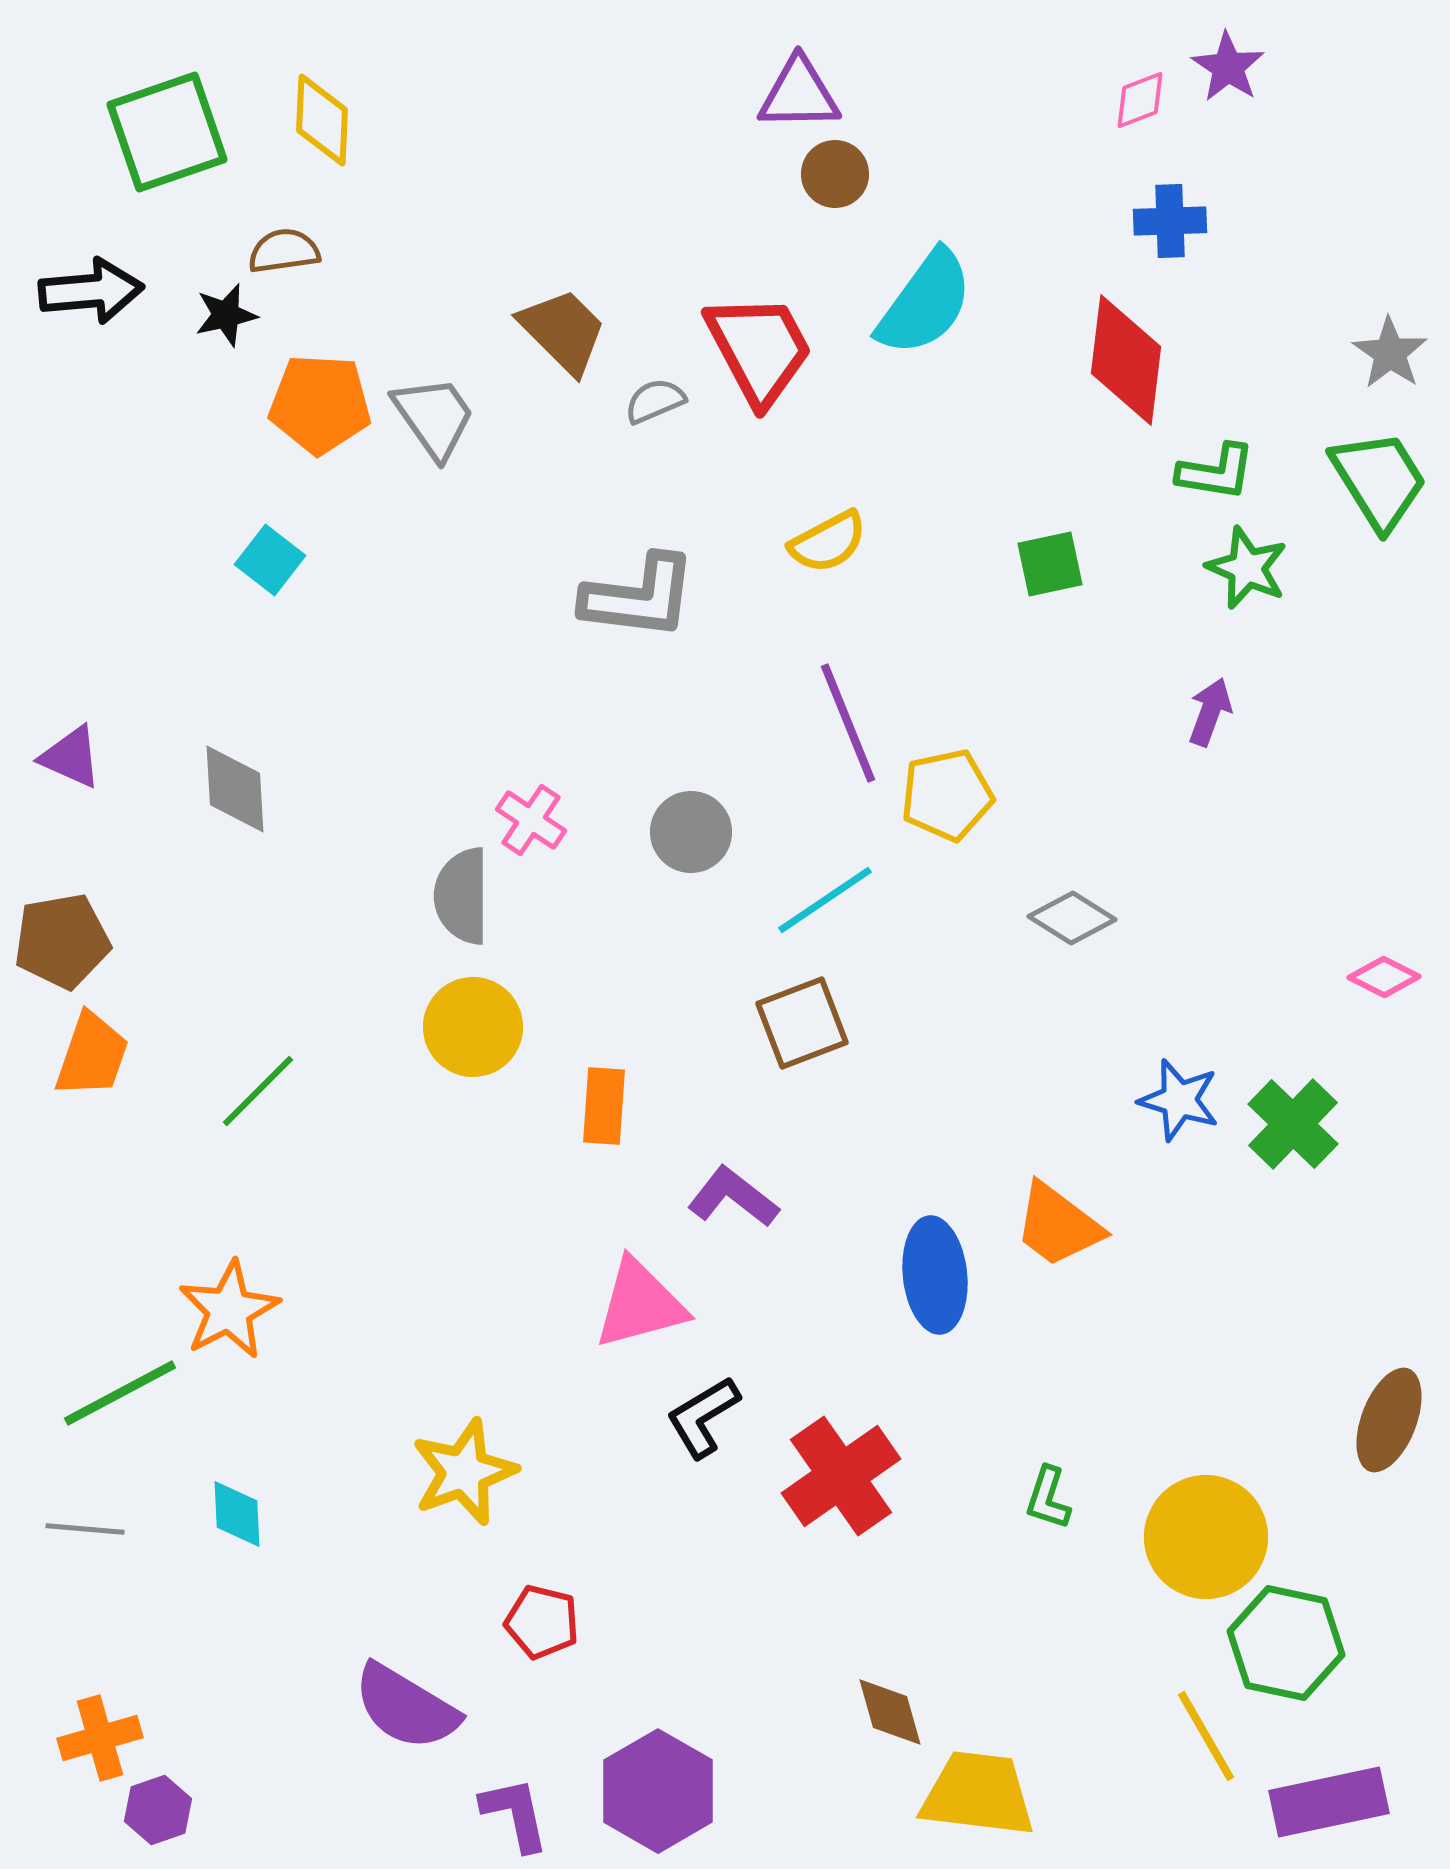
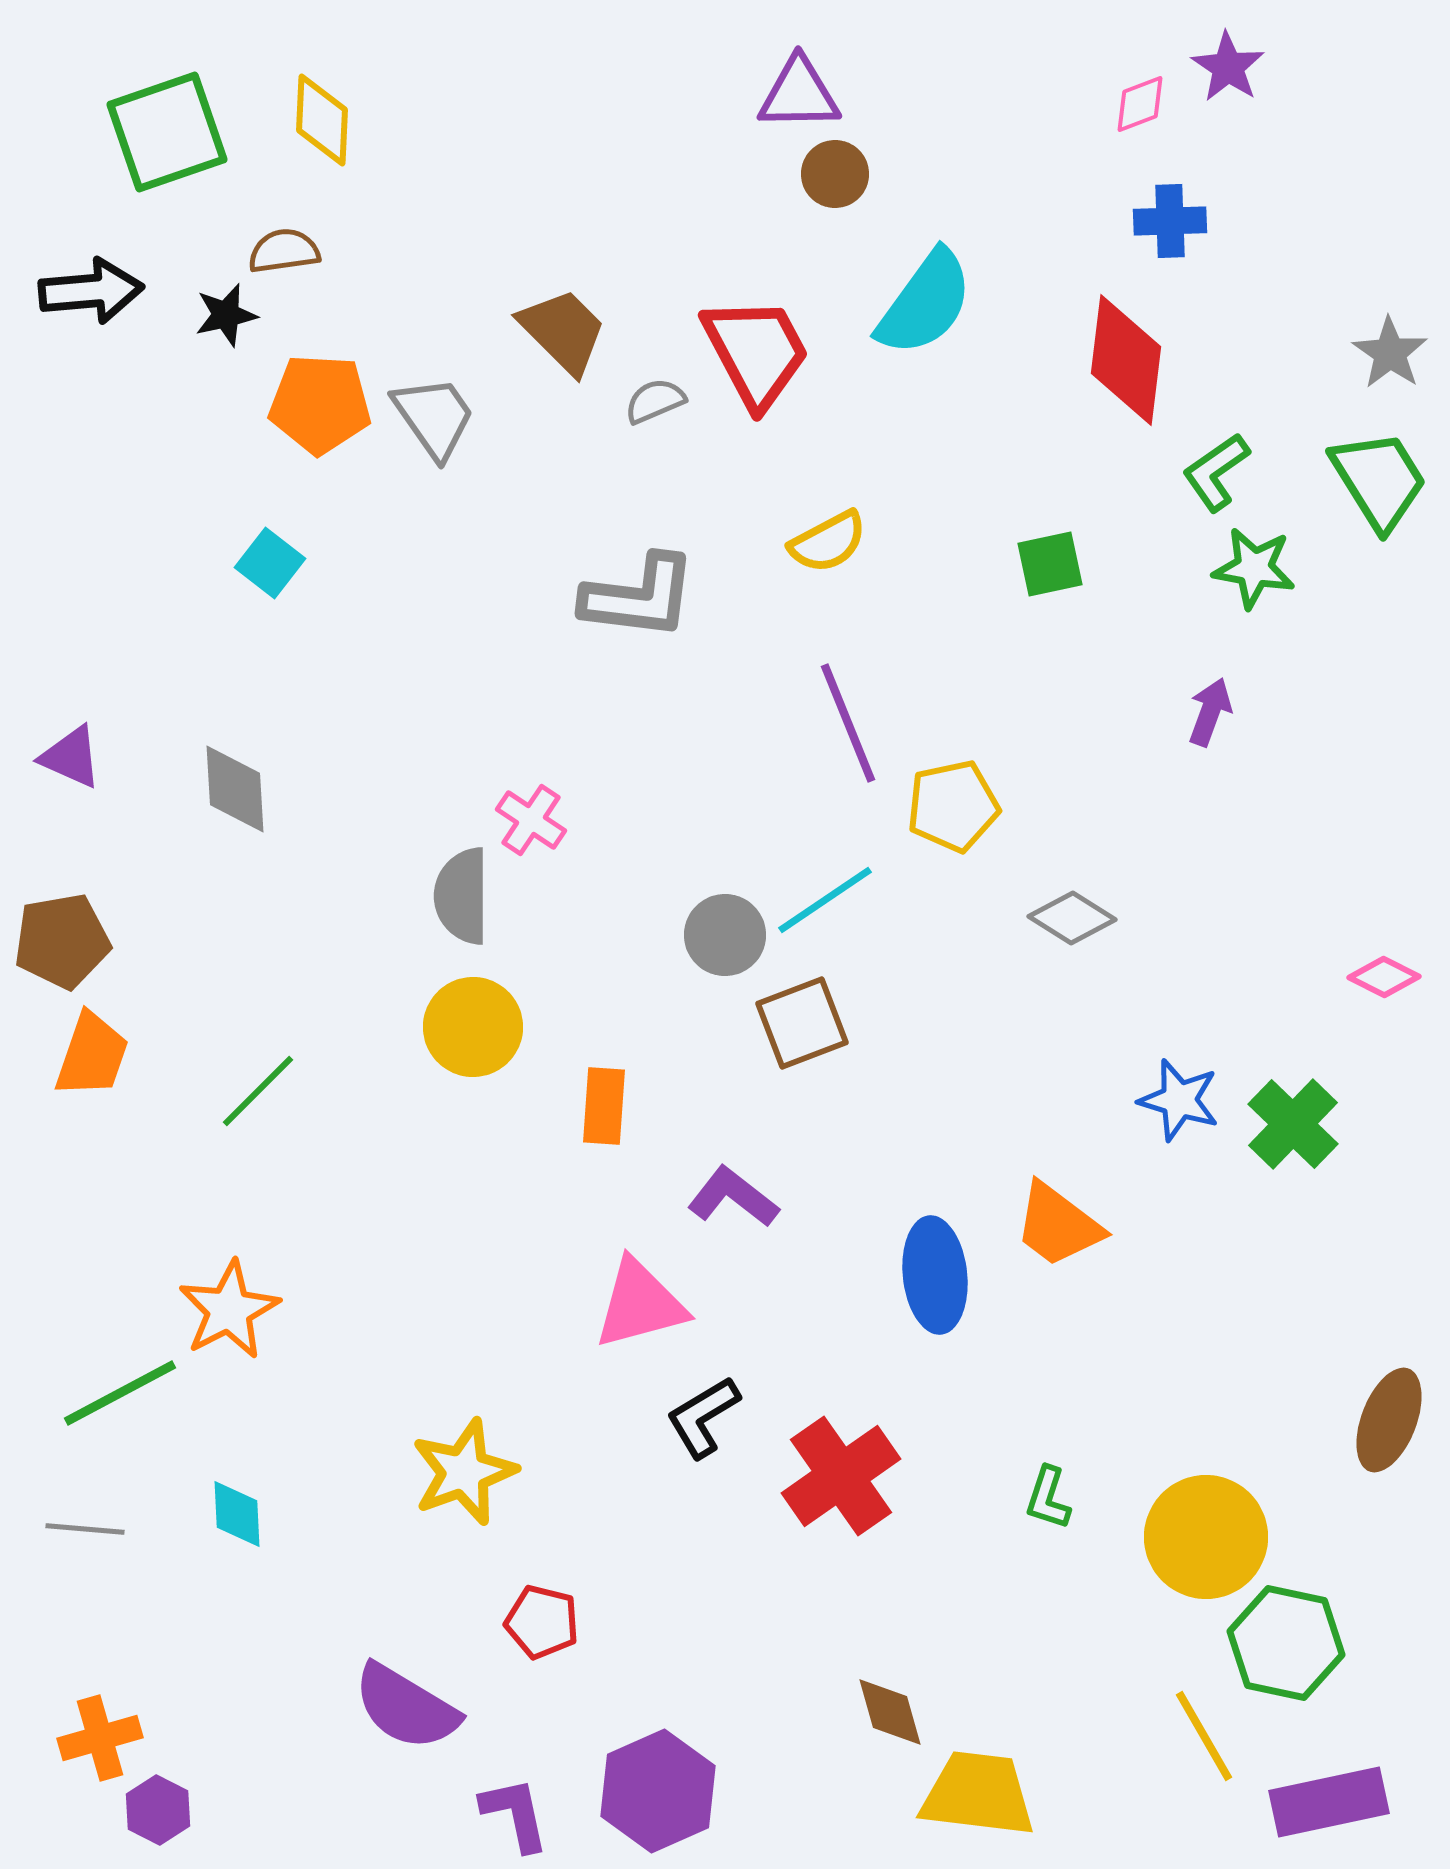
pink diamond at (1140, 100): moved 4 px down
red trapezoid at (759, 349): moved 3 px left, 3 px down
green L-shape at (1216, 472): rotated 136 degrees clockwise
cyan square at (270, 560): moved 3 px down
green star at (1247, 568): moved 7 px right; rotated 14 degrees counterclockwise
yellow pentagon at (947, 795): moved 6 px right, 11 px down
gray circle at (691, 832): moved 34 px right, 103 px down
yellow line at (1206, 1736): moved 2 px left
purple hexagon at (658, 1791): rotated 6 degrees clockwise
purple hexagon at (158, 1810): rotated 14 degrees counterclockwise
